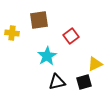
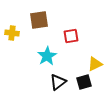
red square: rotated 28 degrees clockwise
black triangle: moved 1 px right; rotated 24 degrees counterclockwise
